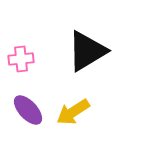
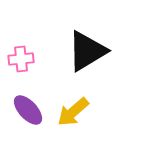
yellow arrow: rotated 8 degrees counterclockwise
